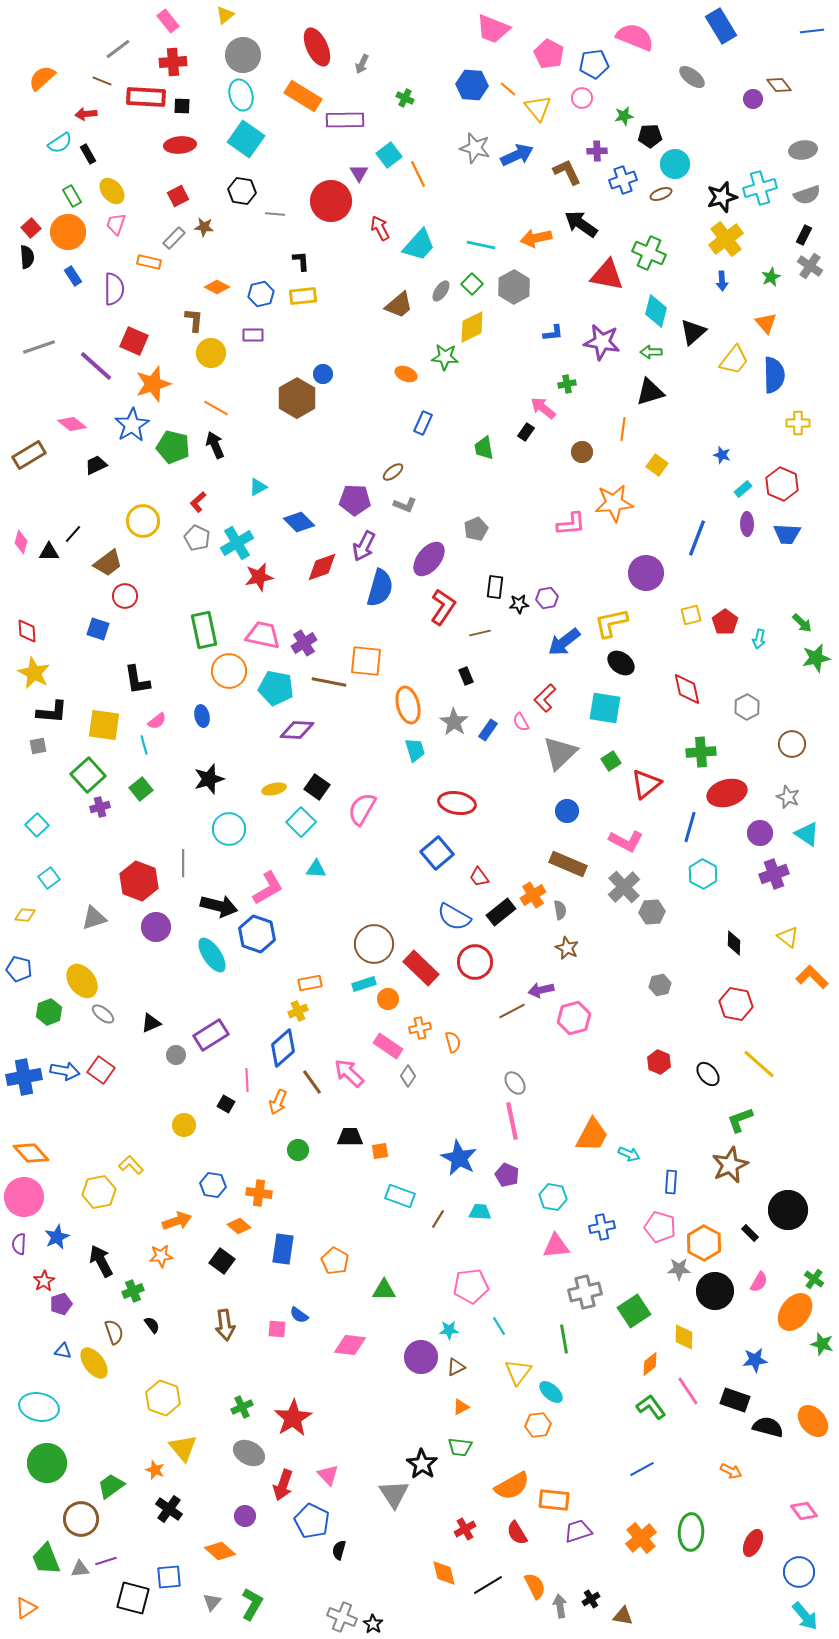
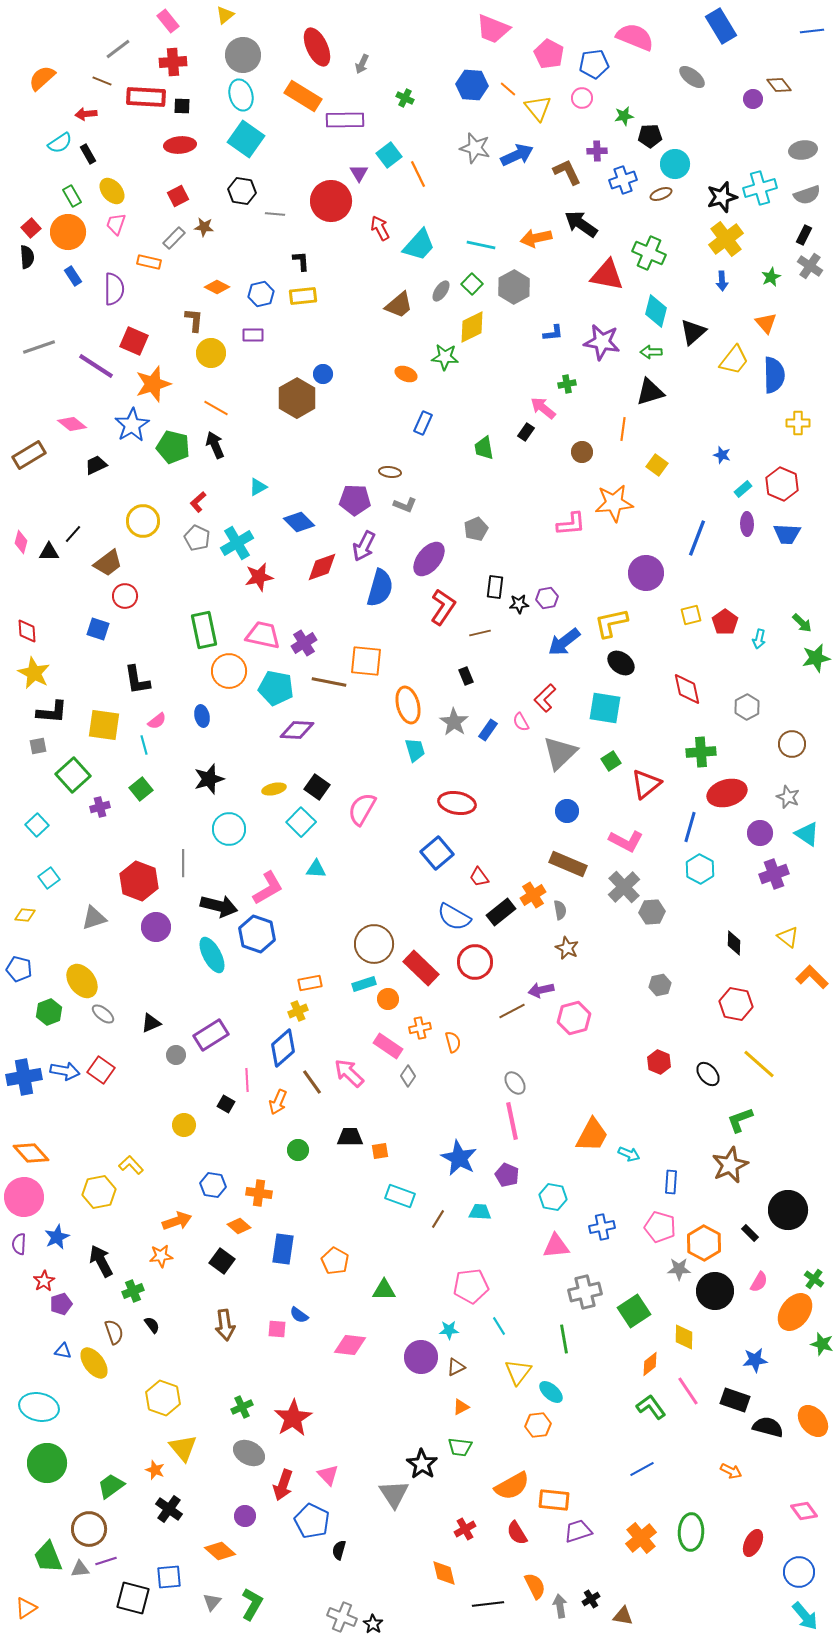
purple line at (96, 366): rotated 9 degrees counterclockwise
brown ellipse at (393, 472): moved 3 px left; rotated 45 degrees clockwise
green square at (88, 775): moved 15 px left
cyan hexagon at (703, 874): moved 3 px left, 5 px up
cyan ellipse at (212, 955): rotated 6 degrees clockwise
brown circle at (81, 1519): moved 8 px right, 10 px down
green trapezoid at (46, 1559): moved 2 px right, 2 px up
black line at (488, 1585): moved 19 px down; rotated 24 degrees clockwise
